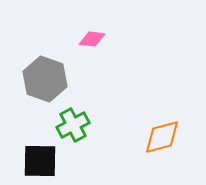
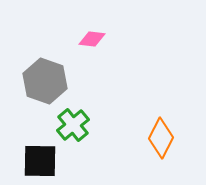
gray hexagon: moved 2 px down
green cross: rotated 12 degrees counterclockwise
orange diamond: moved 1 px left, 1 px down; rotated 48 degrees counterclockwise
